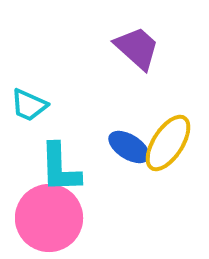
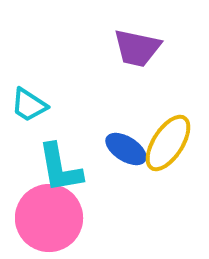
purple trapezoid: rotated 150 degrees clockwise
cyan trapezoid: rotated 9 degrees clockwise
blue ellipse: moved 3 px left, 2 px down
cyan L-shape: rotated 8 degrees counterclockwise
